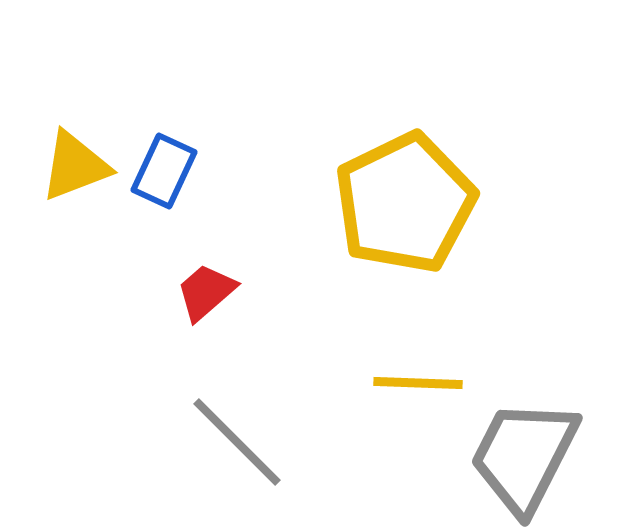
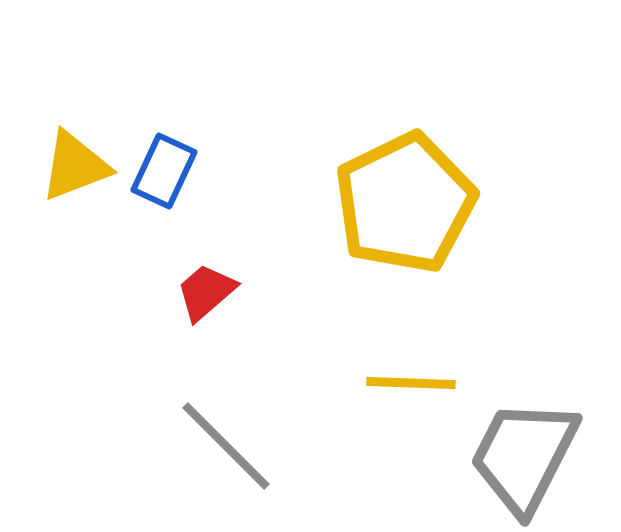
yellow line: moved 7 px left
gray line: moved 11 px left, 4 px down
